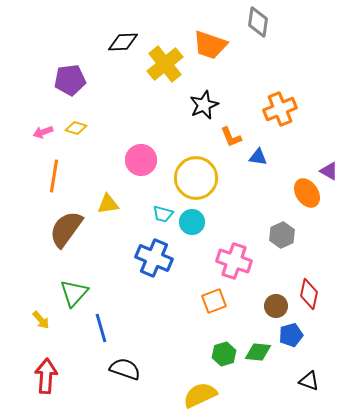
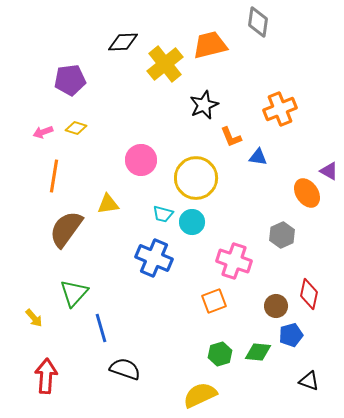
orange trapezoid: rotated 147 degrees clockwise
yellow arrow: moved 7 px left, 2 px up
green hexagon: moved 4 px left
